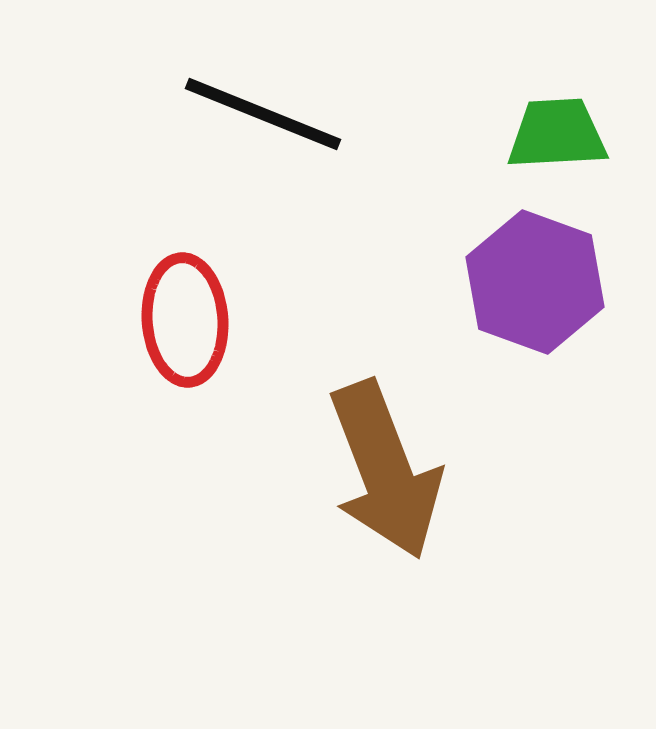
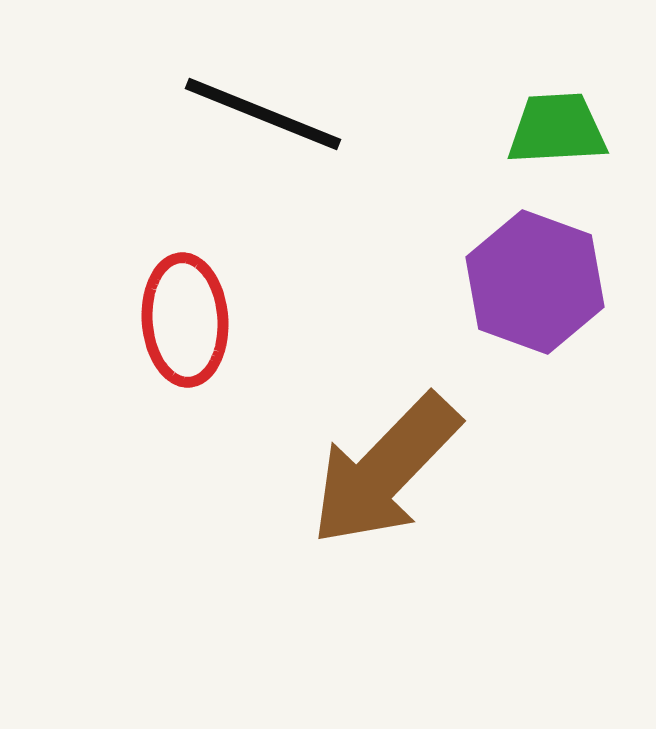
green trapezoid: moved 5 px up
brown arrow: rotated 65 degrees clockwise
